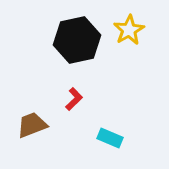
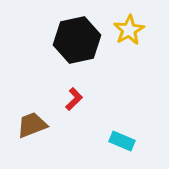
cyan rectangle: moved 12 px right, 3 px down
